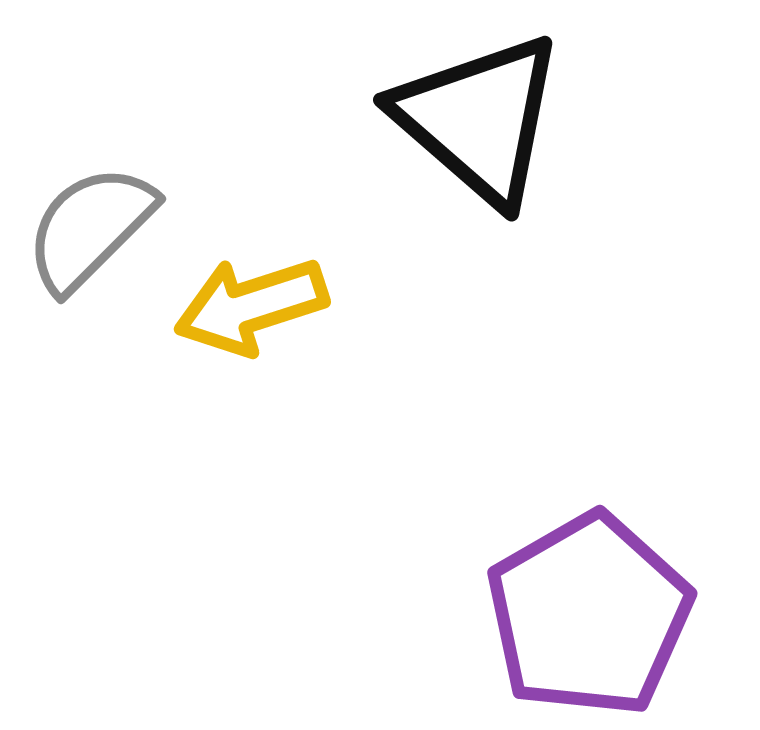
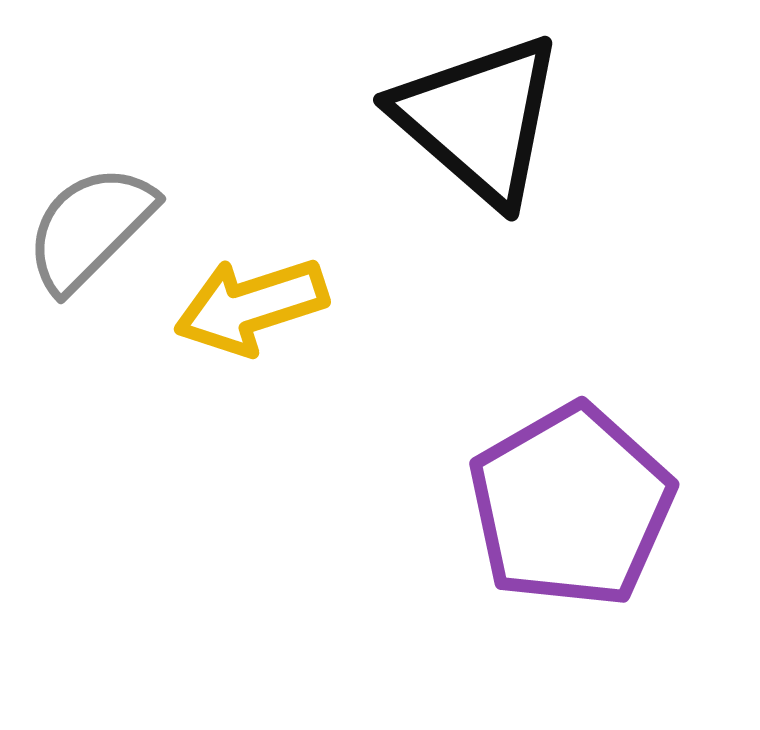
purple pentagon: moved 18 px left, 109 px up
